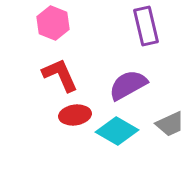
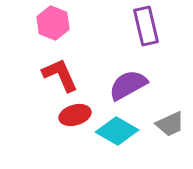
red ellipse: rotated 8 degrees counterclockwise
